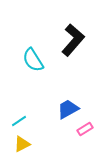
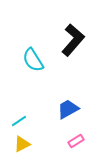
pink rectangle: moved 9 px left, 12 px down
